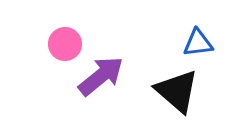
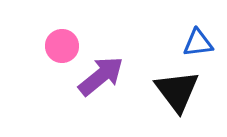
pink circle: moved 3 px left, 2 px down
black triangle: rotated 12 degrees clockwise
